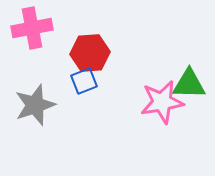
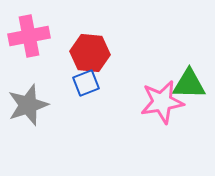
pink cross: moved 3 px left, 8 px down
red hexagon: rotated 9 degrees clockwise
blue square: moved 2 px right, 2 px down
gray star: moved 7 px left
